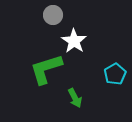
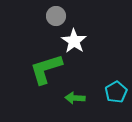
gray circle: moved 3 px right, 1 px down
cyan pentagon: moved 1 px right, 18 px down
green arrow: rotated 120 degrees clockwise
